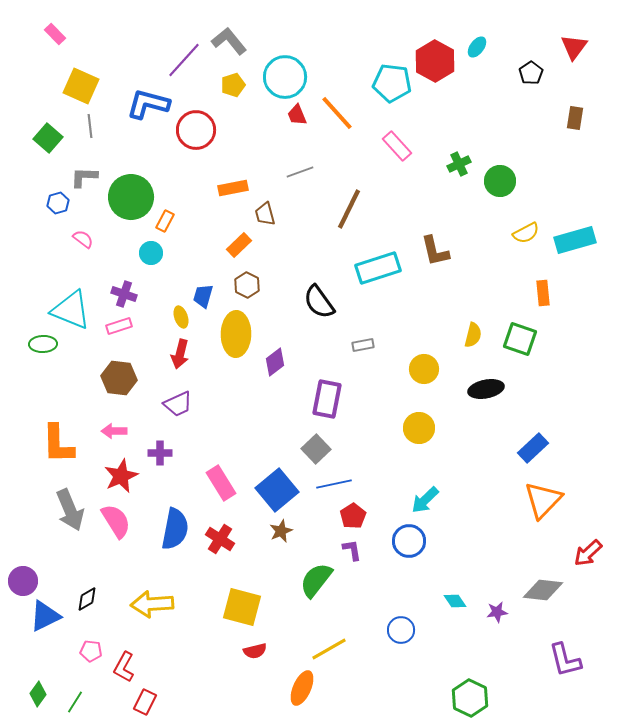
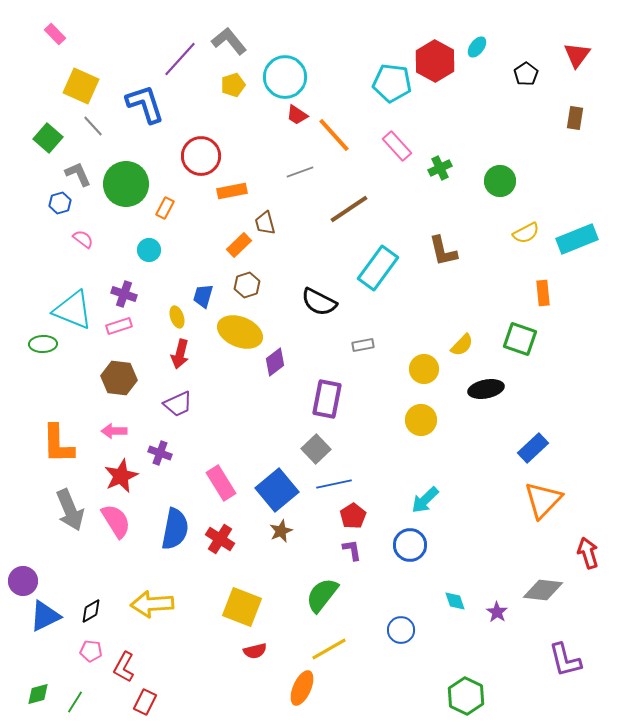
red triangle at (574, 47): moved 3 px right, 8 px down
purple line at (184, 60): moved 4 px left, 1 px up
black pentagon at (531, 73): moved 5 px left, 1 px down
blue L-shape at (148, 104): moved 3 px left; rotated 57 degrees clockwise
orange line at (337, 113): moved 3 px left, 22 px down
red trapezoid at (297, 115): rotated 35 degrees counterclockwise
gray line at (90, 126): moved 3 px right; rotated 35 degrees counterclockwise
red circle at (196, 130): moved 5 px right, 26 px down
green cross at (459, 164): moved 19 px left, 4 px down
gray L-shape at (84, 177): moved 6 px left, 3 px up; rotated 64 degrees clockwise
orange rectangle at (233, 188): moved 1 px left, 3 px down
green circle at (131, 197): moved 5 px left, 13 px up
blue hexagon at (58, 203): moved 2 px right
brown line at (349, 209): rotated 30 degrees clockwise
brown trapezoid at (265, 214): moved 9 px down
orange rectangle at (165, 221): moved 13 px up
cyan rectangle at (575, 240): moved 2 px right, 1 px up; rotated 6 degrees counterclockwise
brown L-shape at (435, 251): moved 8 px right
cyan circle at (151, 253): moved 2 px left, 3 px up
cyan rectangle at (378, 268): rotated 36 degrees counterclockwise
brown hexagon at (247, 285): rotated 15 degrees clockwise
black semicircle at (319, 302): rotated 27 degrees counterclockwise
cyan triangle at (71, 310): moved 2 px right
yellow ellipse at (181, 317): moved 4 px left
yellow ellipse at (236, 334): moved 4 px right, 2 px up; rotated 69 degrees counterclockwise
yellow semicircle at (473, 335): moved 11 px left, 10 px down; rotated 30 degrees clockwise
yellow circle at (419, 428): moved 2 px right, 8 px up
purple cross at (160, 453): rotated 20 degrees clockwise
blue circle at (409, 541): moved 1 px right, 4 px down
red arrow at (588, 553): rotated 116 degrees clockwise
green semicircle at (316, 580): moved 6 px right, 15 px down
black diamond at (87, 599): moved 4 px right, 12 px down
cyan diamond at (455, 601): rotated 15 degrees clockwise
yellow square at (242, 607): rotated 6 degrees clockwise
purple star at (497, 612): rotated 30 degrees counterclockwise
green diamond at (38, 694): rotated 40 degrees clockwise
green hexagon at (470, 698): moved 4 px left, 2 px up
